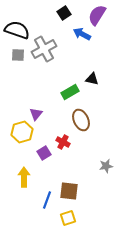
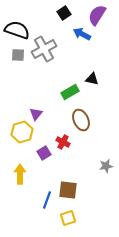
yellow arrow: moved 4 px left, 3 px up
brown square: moved 1 px left, 1 px up
